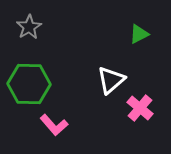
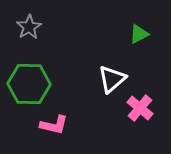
white triangle: moved 1 px right, 1 px up
pink L-shape: rotated 36 degrees counterclockwise
